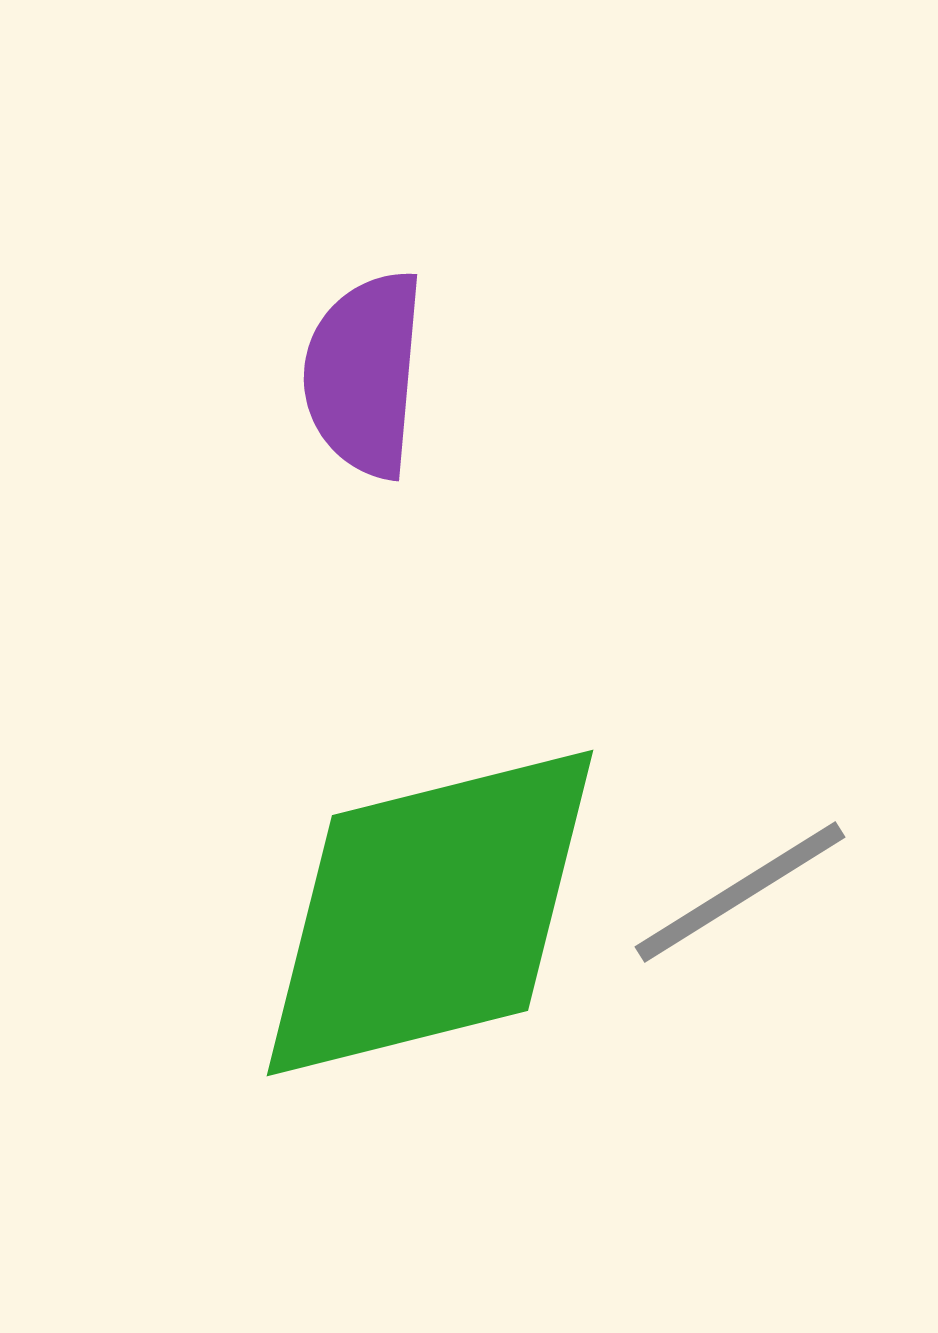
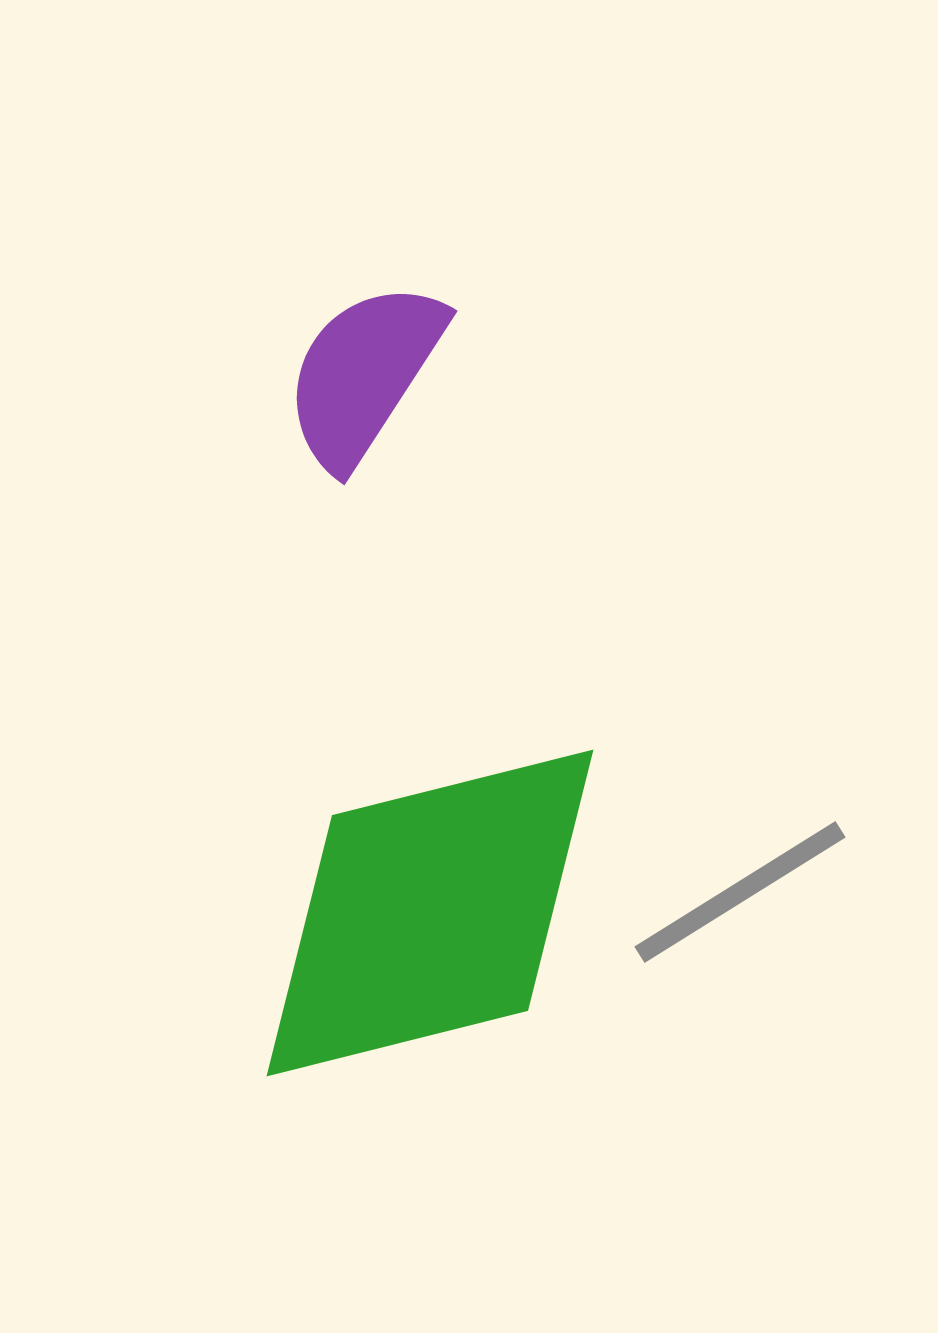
purple semicircle: rotated 28 degrees clockwise
